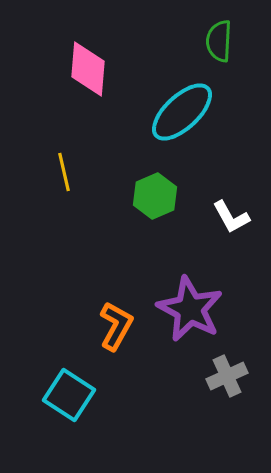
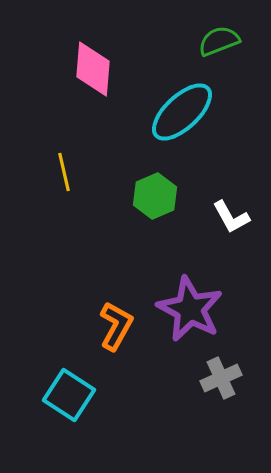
green semicircle: rotated 66 degrees clockwise
pink diamond: moved 5 px right
gray cross: moved 6 px left, 2 px down
